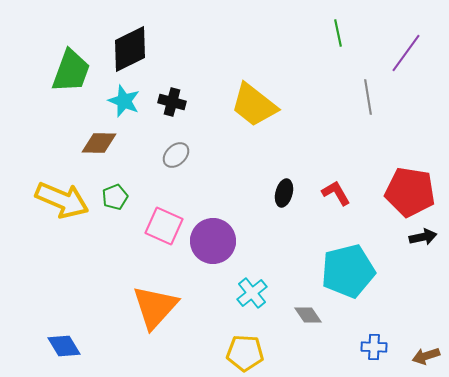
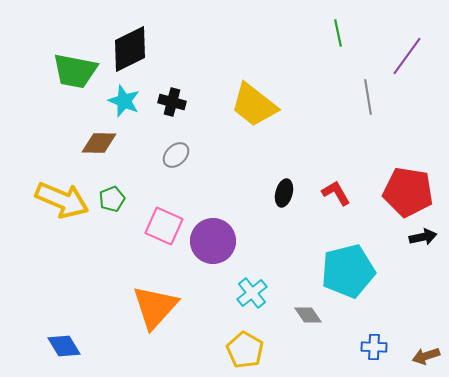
purple line: moved 1 px right, 3 px down
green trapezoid: moved 4 px right; rotated 81 degrees clockwise
red pentagon: moved 2 px left
green pentagon: moved 3 px left, 2 px down
yellow pentagon: moved 3 px up; rotated 27 degrees clockwise
